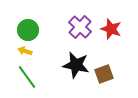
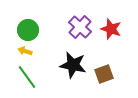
black star: moved 3 px left
